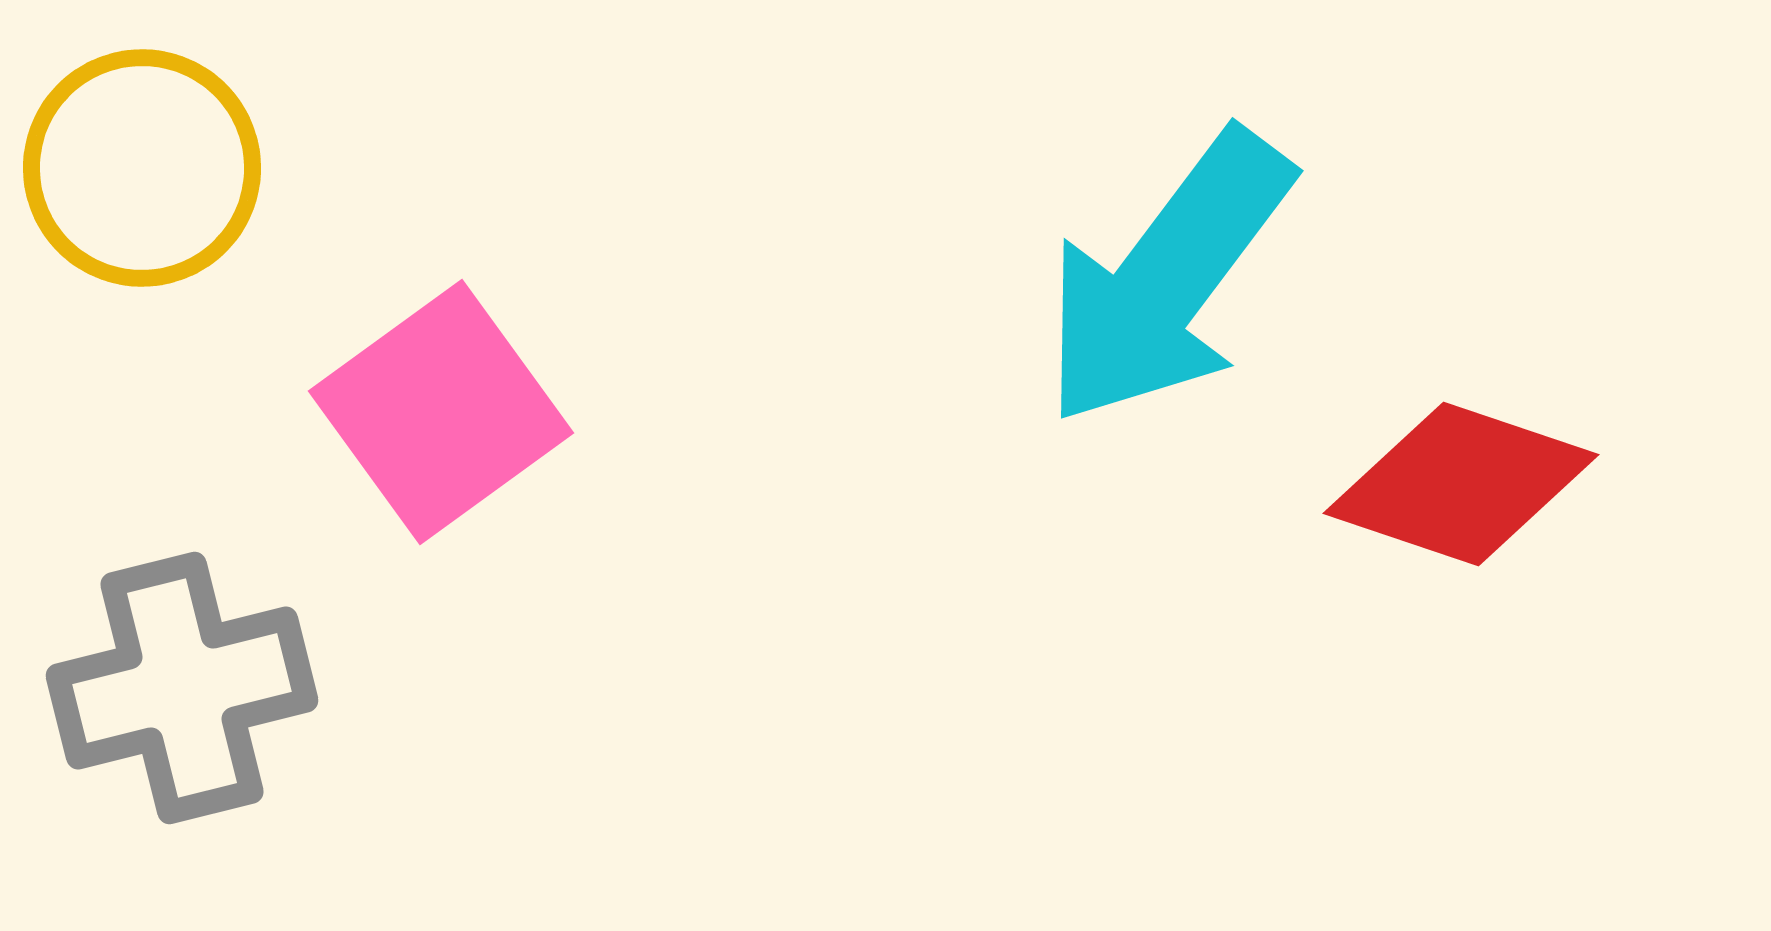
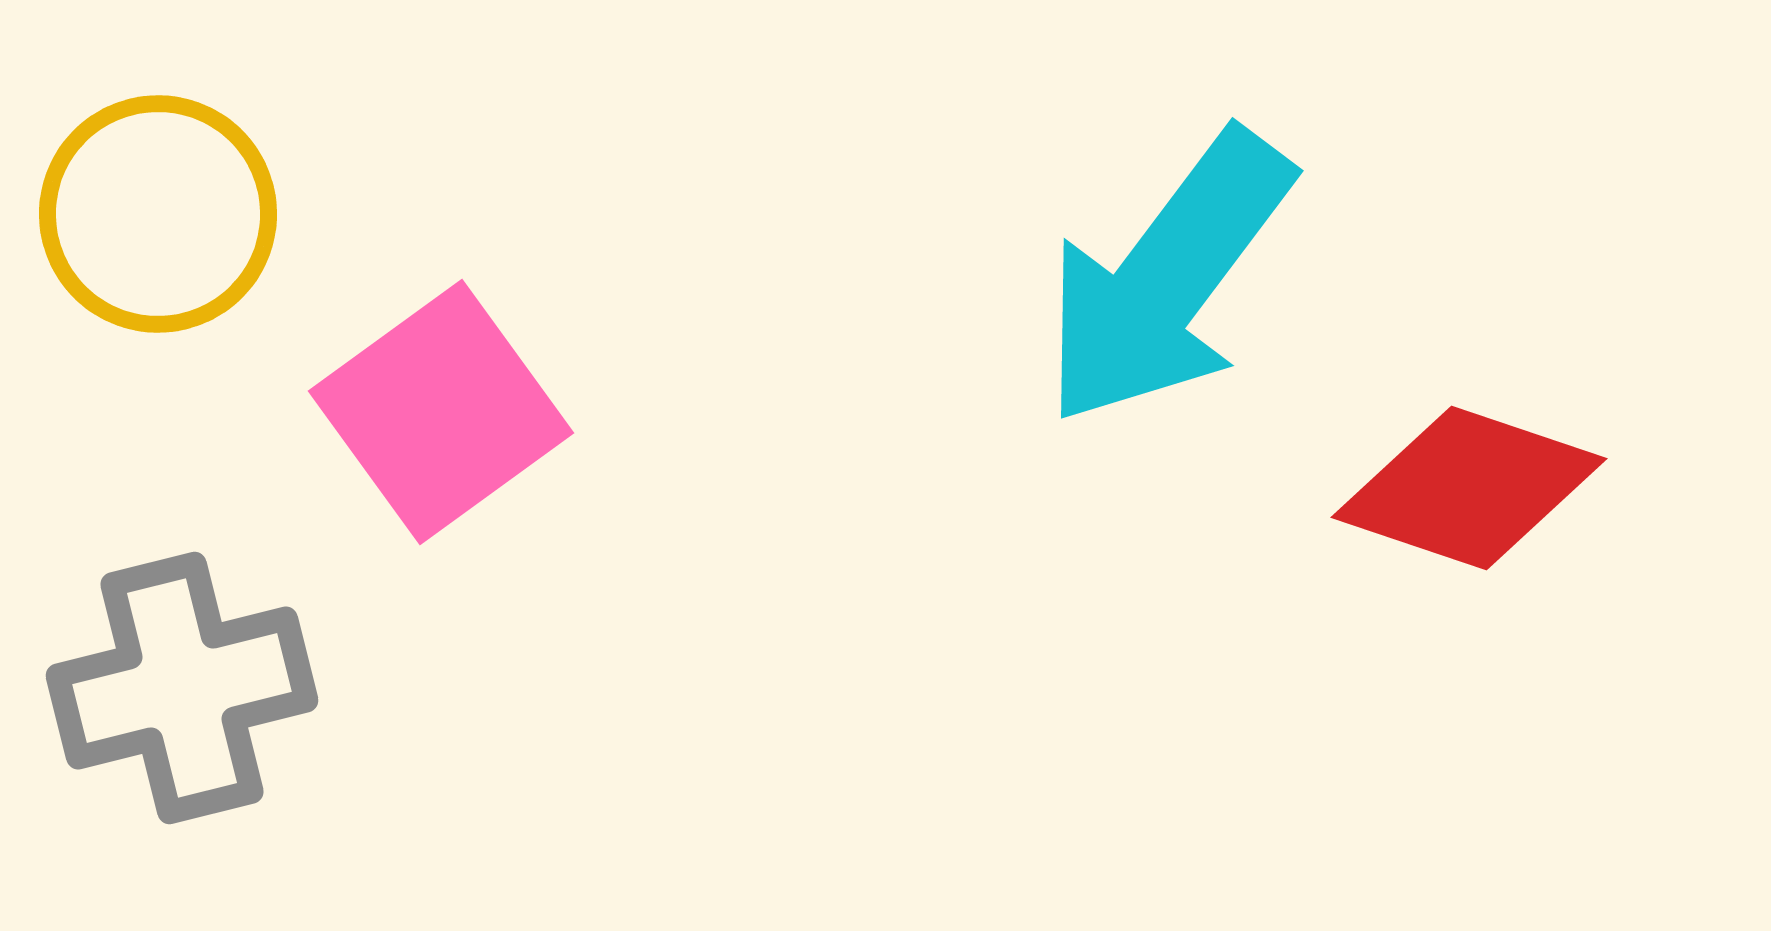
yellow circle: moved 16 px right, 46 px down
red diamond: moved 8 px right, 4 px down
